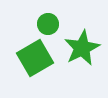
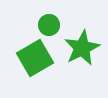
green circle: moved 1 px right, 1 px down
